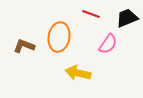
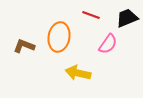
red line: moved 1 px down
